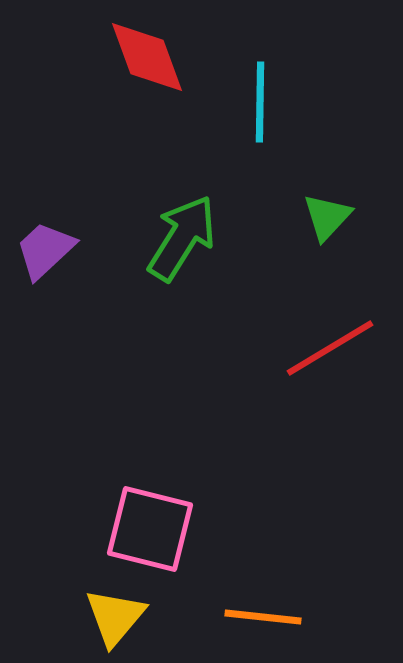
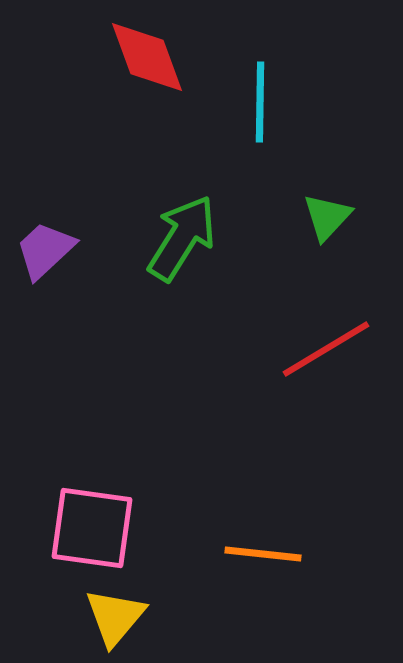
red line: moved 4 px left, 1 px down
pink square: moved 58 px left, 1 px up; rotated 6 degrees counterclockwise
orange line: moved 63 px up
